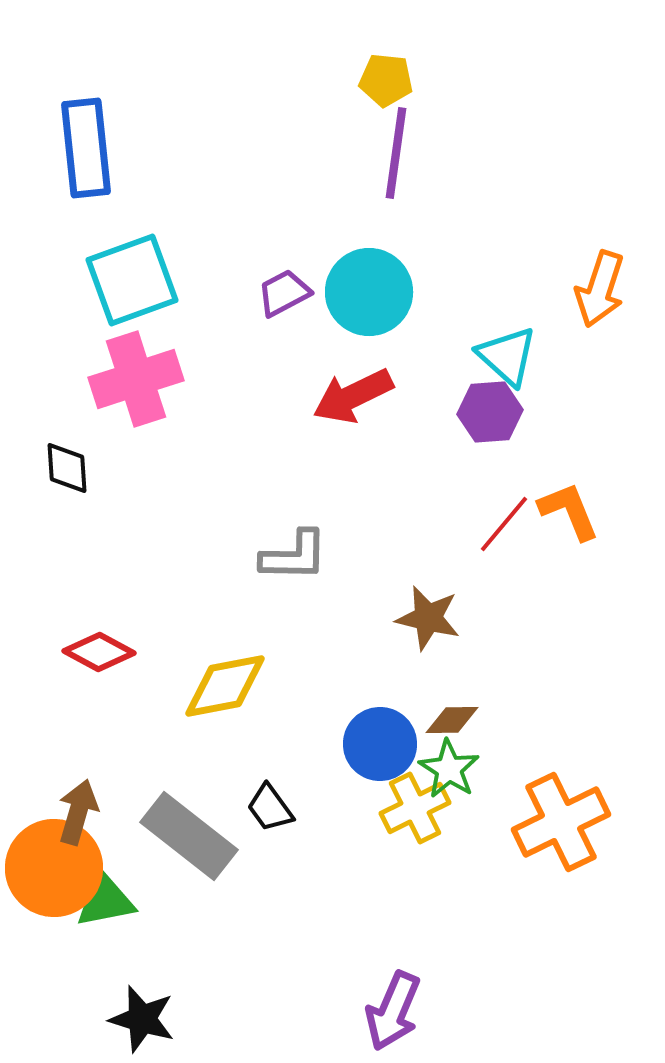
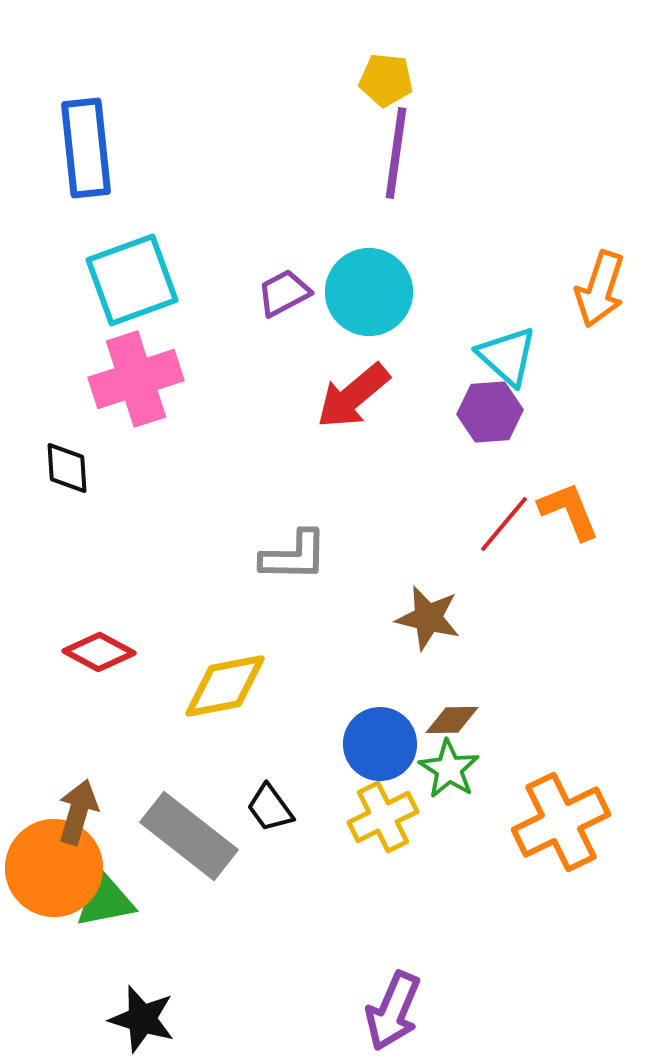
red arrow: rotated 14 degrees counterclockwise
yellow cross: moved 32 px left, 9 px down
